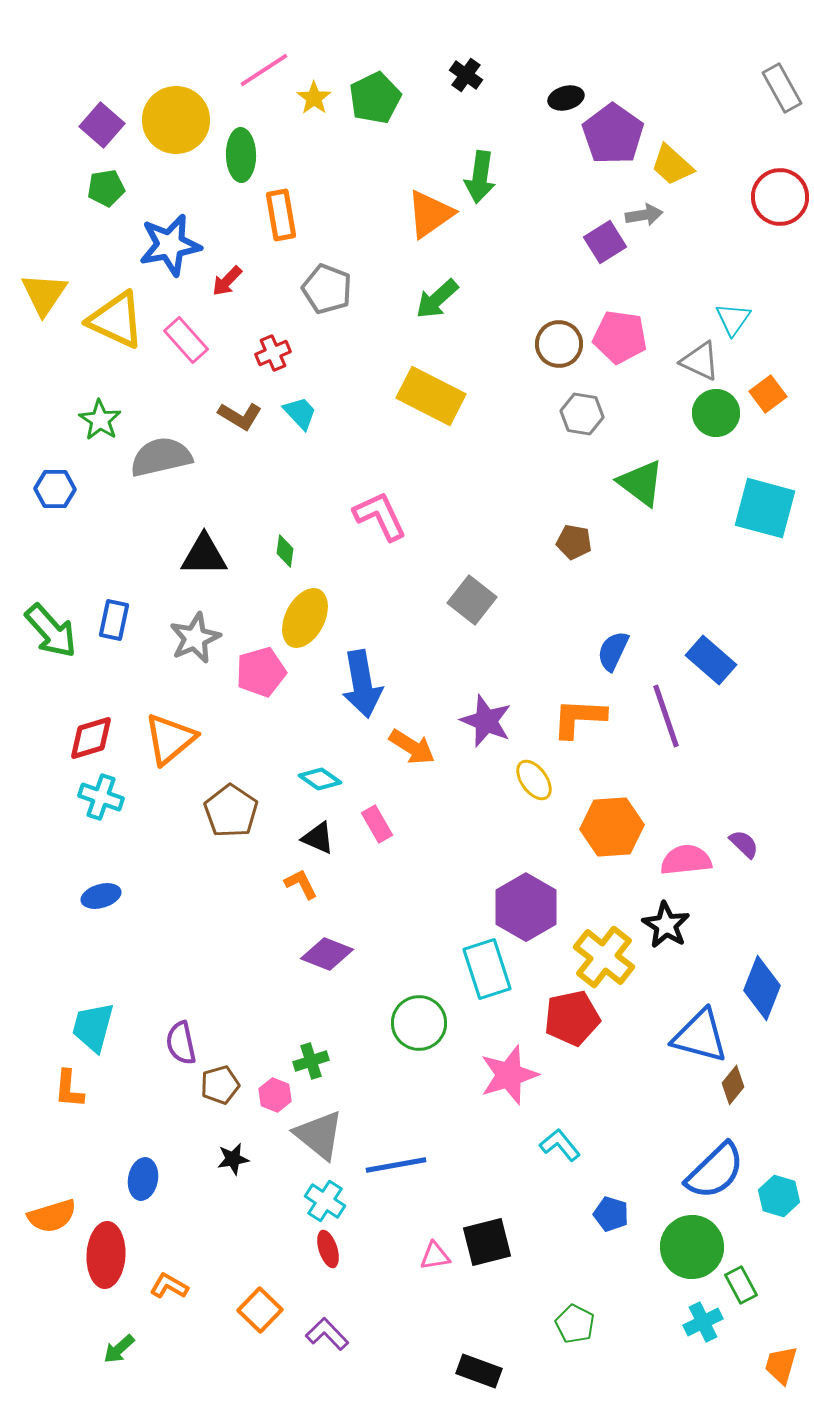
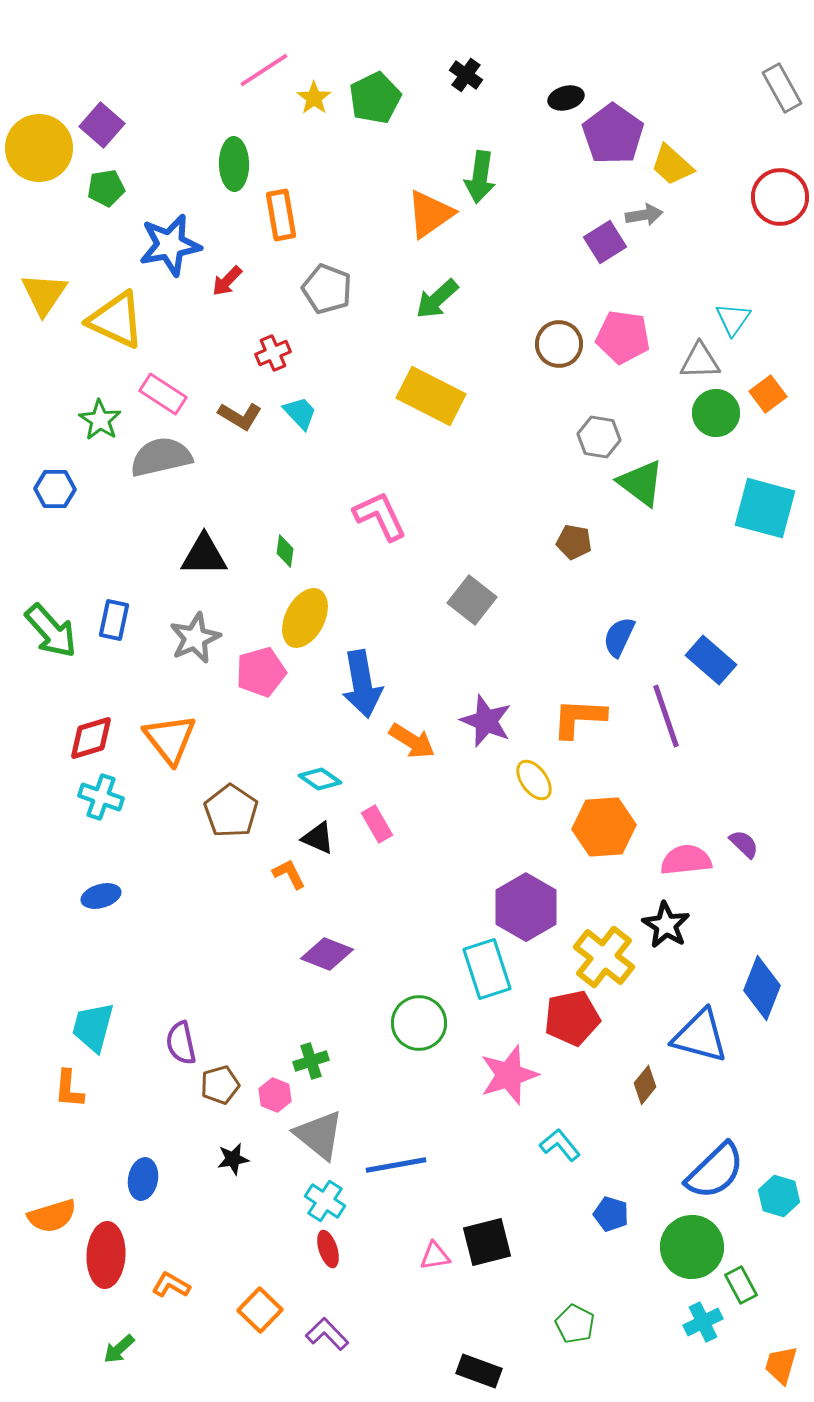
yellow circle at (176, 120): moved 137 px left, 28 px down
green ellipse at (241, 155): moved 7 px left, 9 px down
pink pentagon at (620, 337): moved 3 px right
pink rectangle at (186, 340): moved 23 px left, 54 px down; rotated 15 degrees counterclockwise
gray triangle at (700, 361): rotated 27 degrees counterclockwise
gray hexagon at (582, 414): moved 17 px right, 23 px down
blue semicircle at (613, 651): moved 6 px right, 14 px up
orange triangle at (170, 739): rotated 28 degrees counterclockwise
orange arrow at (412, 747): moved 6 px up
orange hexagon at (612, 827): moved 8 px left
orange L-shape at (301, 884): moved 12 px left, 10 px up
brown diamond at (733, 1085): moved 88 px left
orange L-shape at (169, 1286): moved 2 px right, 1 px up
